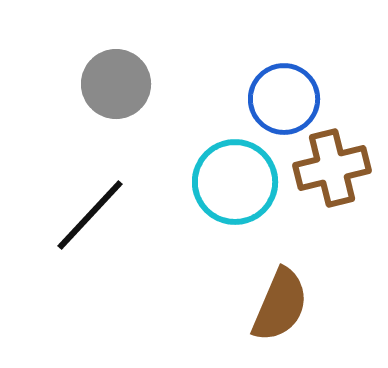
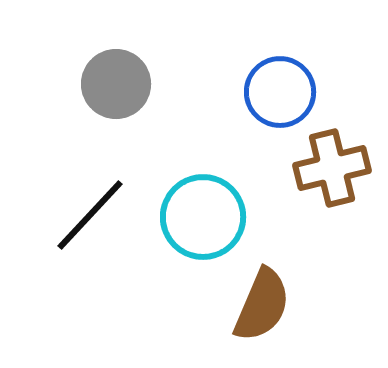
blue circle: moved 4 px left, 7 px up
cyan circle: moved 32 px left, 35 px down
brown semicircle: moved 18 px left
